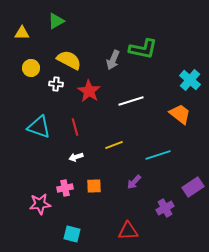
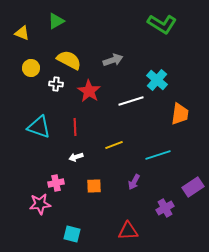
yellow triangle: rotated 21 degrees clockwise
green L-shape: moved 19 px right, 25 px up; rotated 20 degrees clockwise
gray arrow: rotated 132 degrees counterclockwise
cyan cross: moved 33 px left
orange trapezoid: rotated 60 degrees clockwise
red line: rotated 12 degrees clockwise
purple arrow: rotated 14 degrees counterclockwise
pink cross: moved 9 px left, 5 px up
